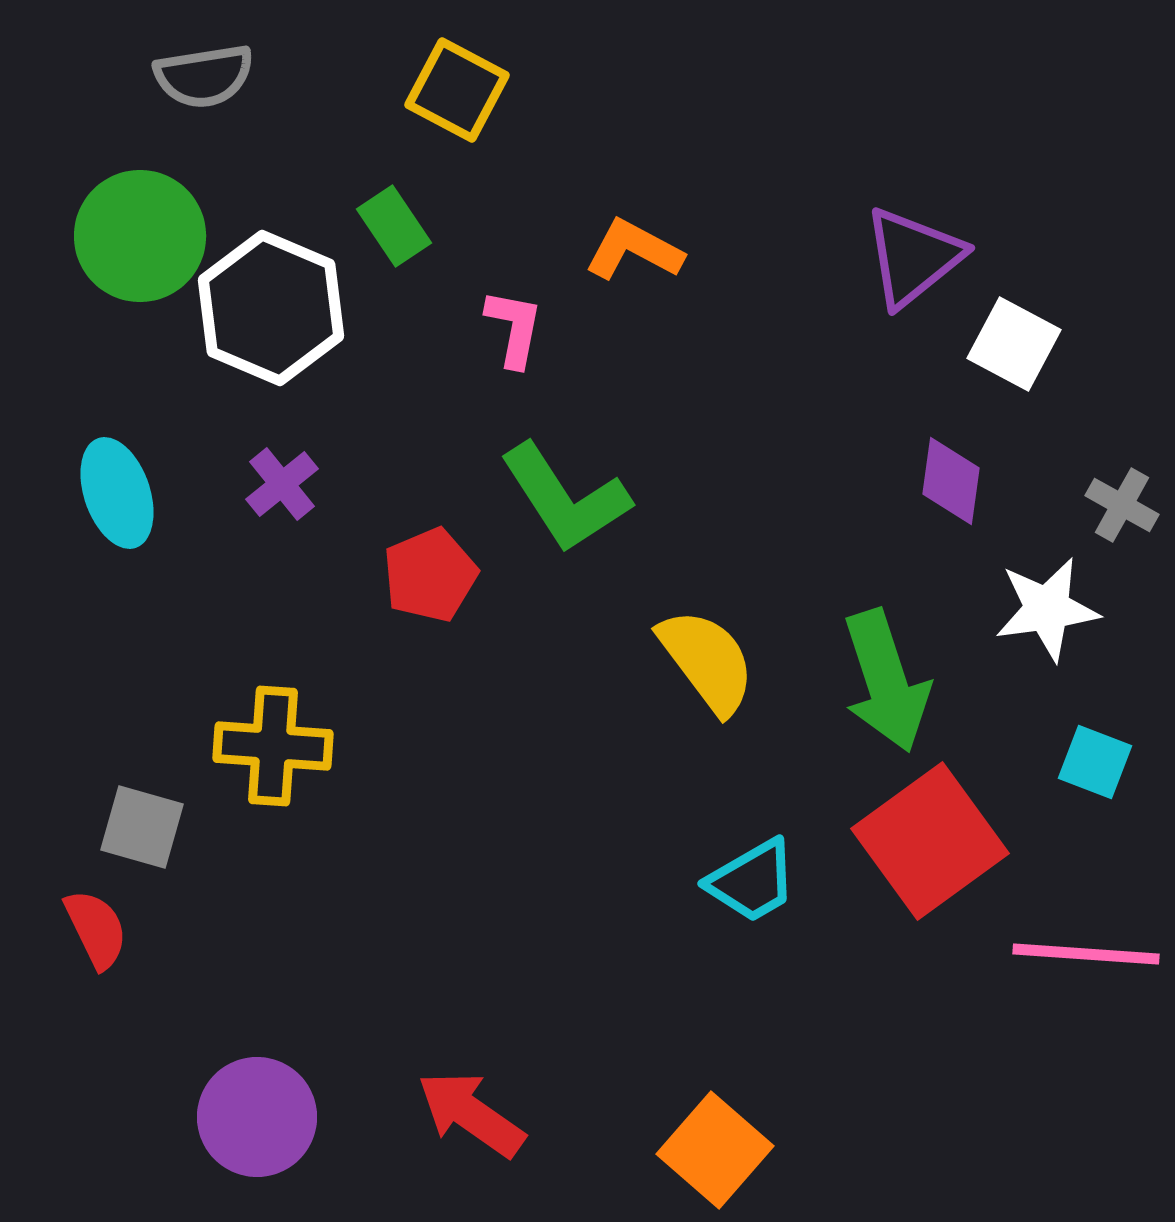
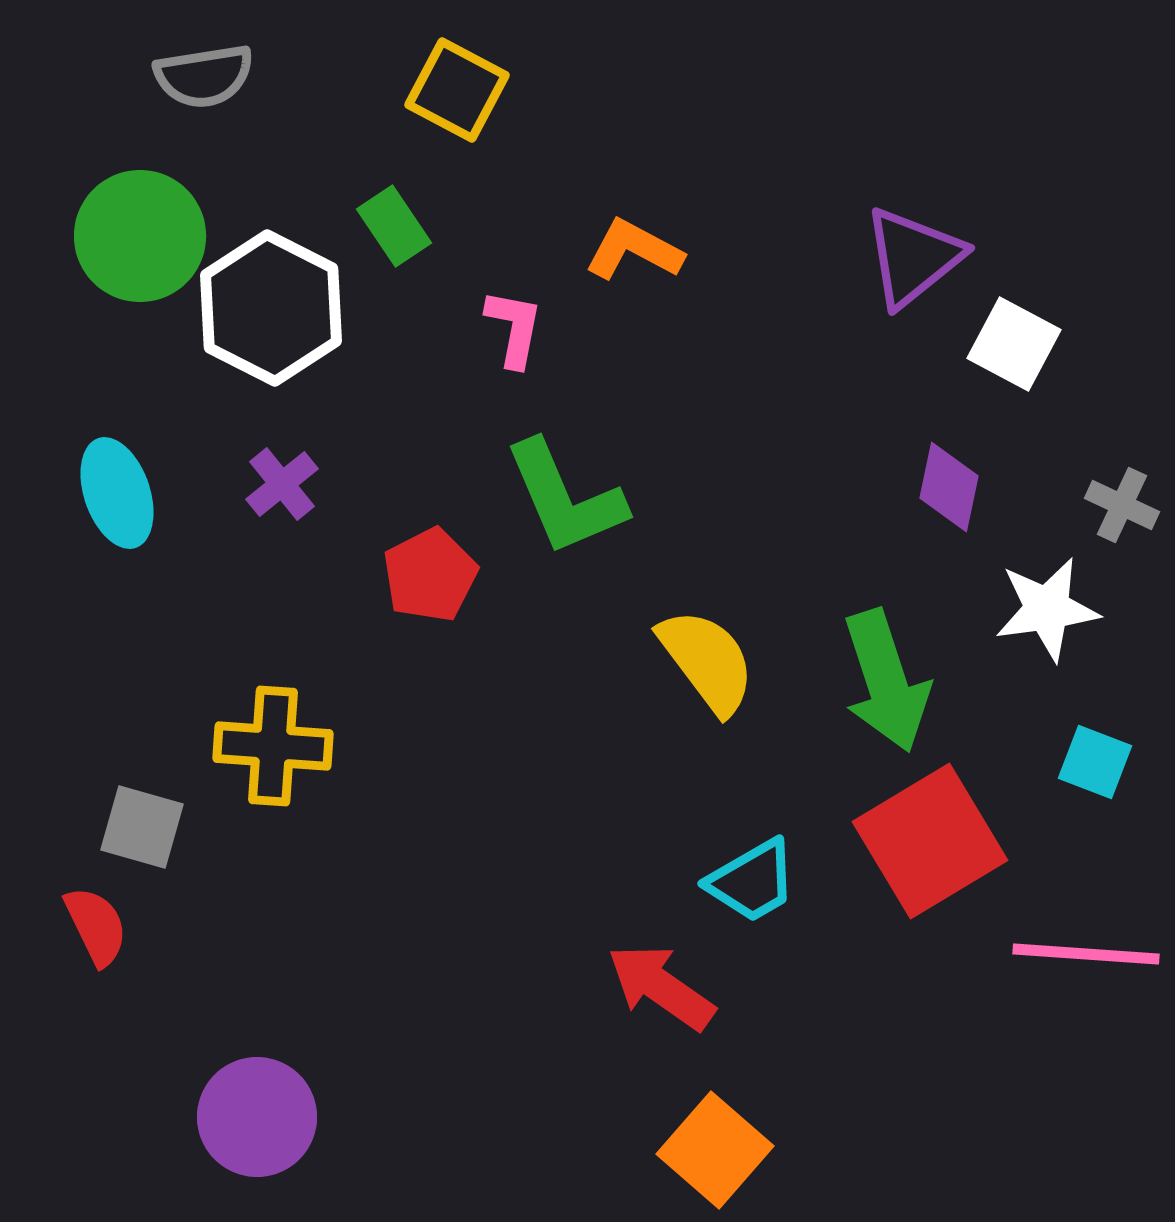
white hexagon: rotated 4 degrees clockwise
purple diamond: moved 2 px left, 6 px down; rotated 4 degrees clockwise
green L-shape: rotated 10 degrees clockwise
gray cross: rotated 4 degrees counterclockwise
red pentagon: rotated 4 degrees counterclockwise
red square: rotated 5 degrees clockwise
red semicircle: moved 3 px up
red arrow: moved 190 px right, 127 px up
